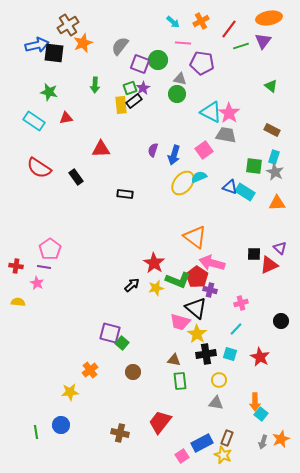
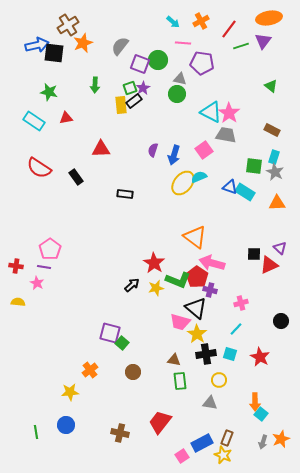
gray triangle at (216, 403): moved 6 px left
blue circle at (61, 425): moved 5 px right
